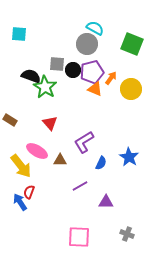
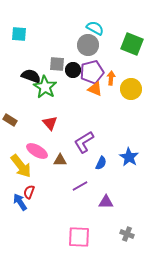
gray circle: moved 1 px right, 1 px down
orange arrow: rotated 32 degrees counterclockwise
